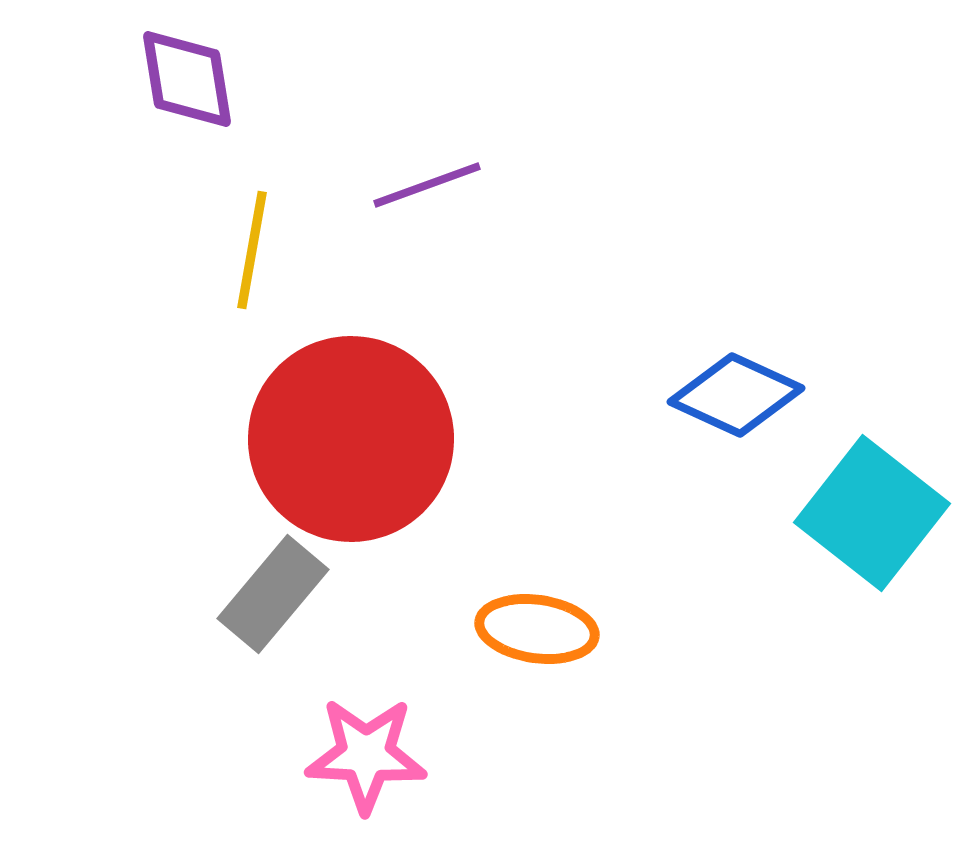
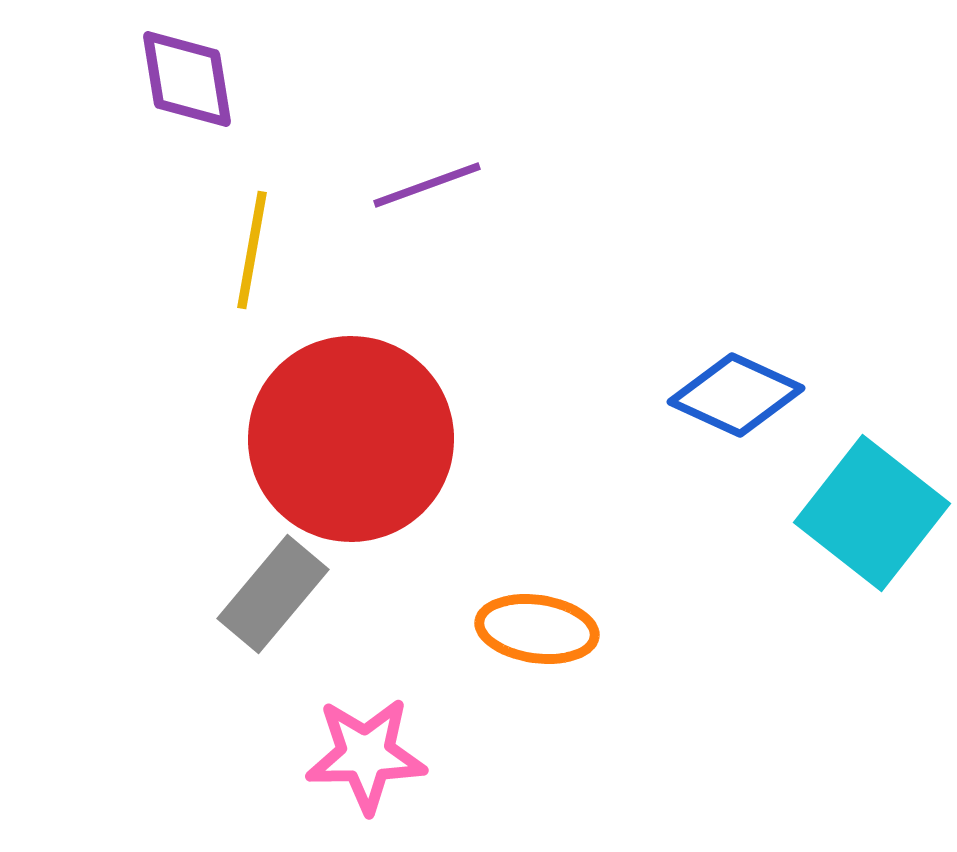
pink star: rotated 4 degrees counterclockwise
